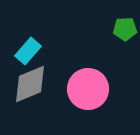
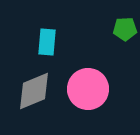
cyan rectangle: moved 19 px right, 9 px up; rotated 36 degrees counterclockwise
gray diamond: moved 4 px right, 7 px down
